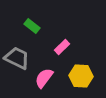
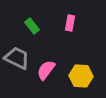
green rectangle: rotated 14 degrees clockwise
pink rectangle: moved 8 px right, 24 px up; rotated 35 degrees counterclockwise
pink semicircle: moved 2 px right, 8 px up
